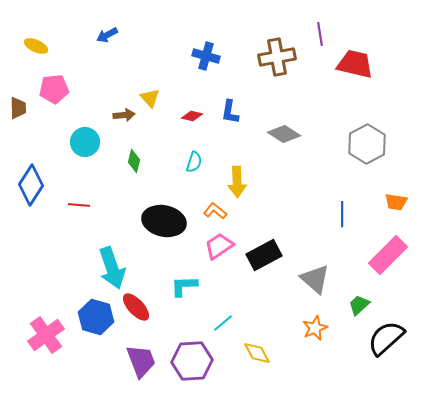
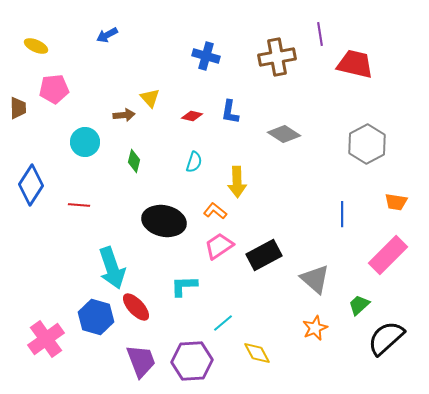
pink cross: moved 4 px down
